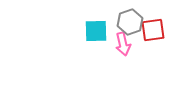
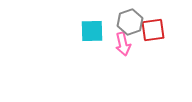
cyan square: moved 4 px left
